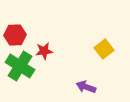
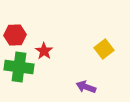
red star: rotated 30 degrees counterclockwise
green cross: moved 1 px left, 1 px down; rotated 24 degrees counterclockwise
